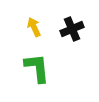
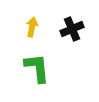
yellow arrow: moved 2 px left; rotated 36 degrees clockwise
